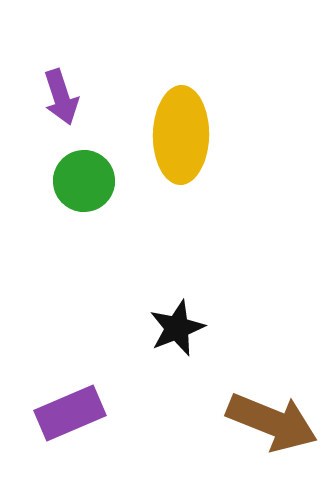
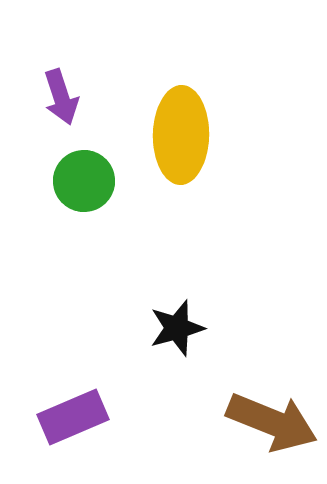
black star: rotated 6 degrees clockwise
purple rectangle: moved 3 px right, 4 px down
